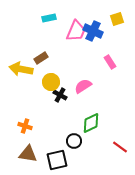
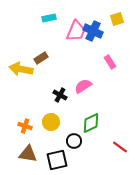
yellow circle: moved 40 px down
